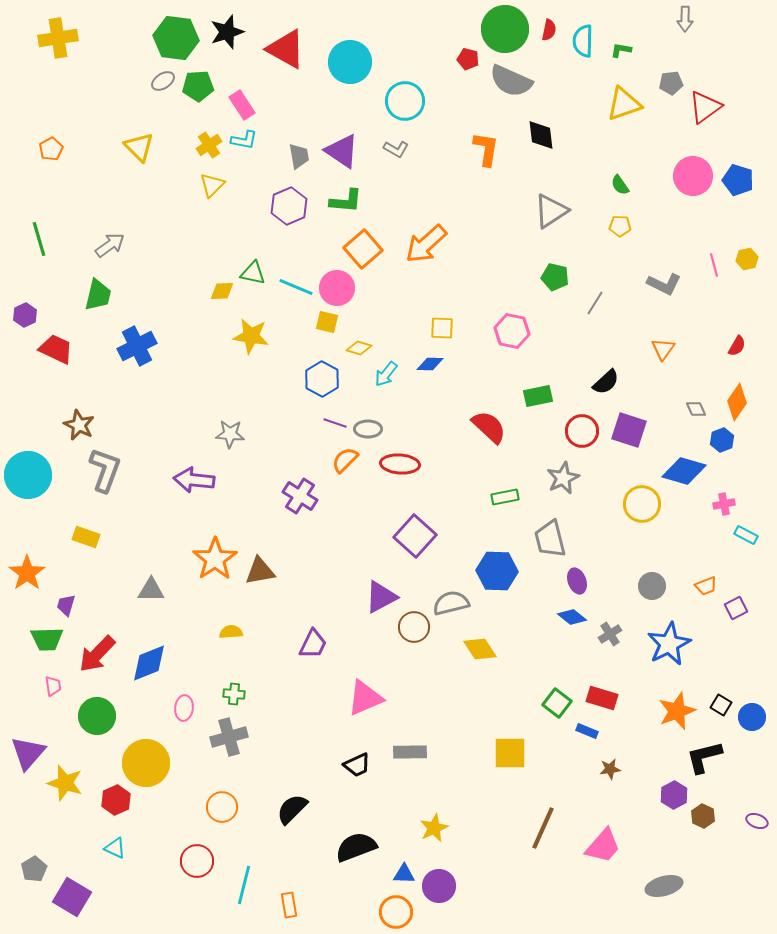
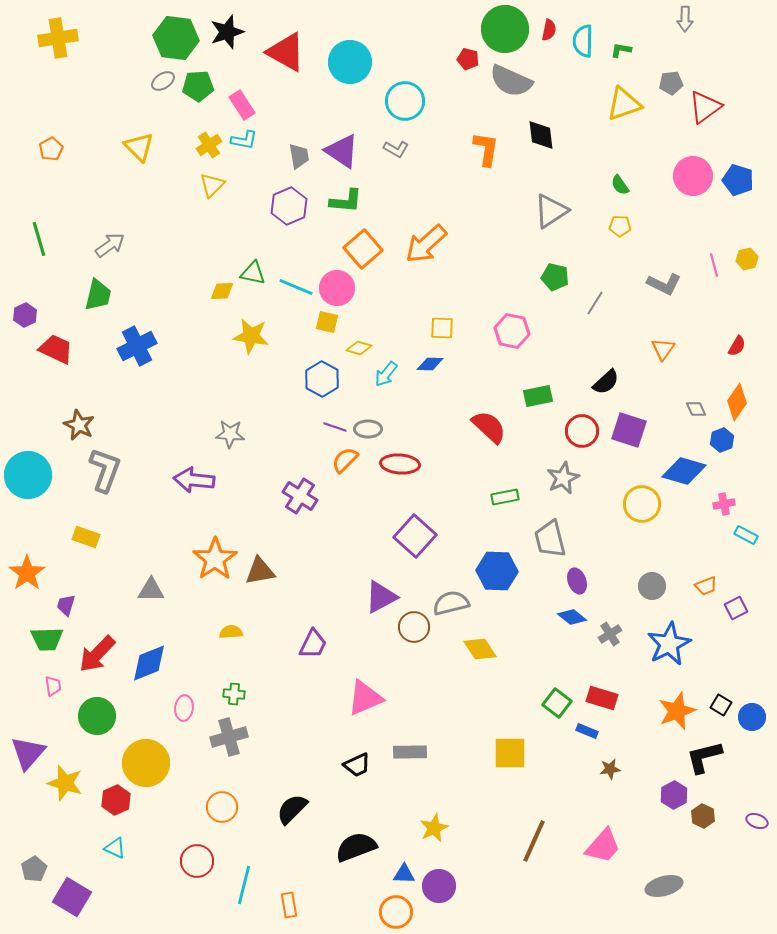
red triangle at (286, 49): moved 3 px down
purple line at (335, 423): moved 4 px down
brown line at (543, 828): moved 9 px left, 13 px down
